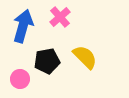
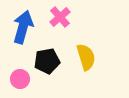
blue arrow: moved 1 px down
yellow semicircle: moved 1 px right; rotated 28 degrees clockwise
